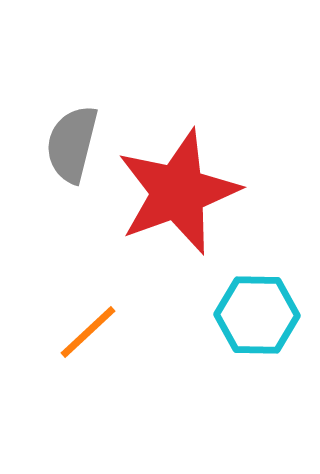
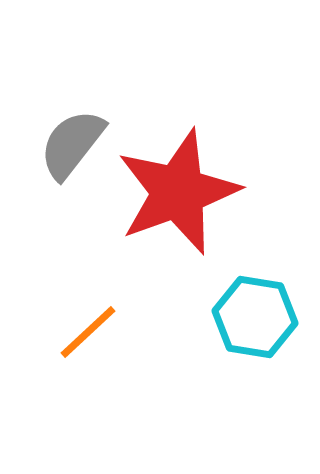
gray semicircle: rotated 24 degrees clockwise
cyan hexagon: moved 2 px left, 2 px down; rotated 8 degrees clockwise
